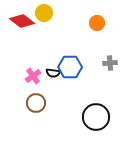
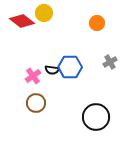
gray cross: moved 1 px up; rotated 24 degrees counterclockwise
black semicircle: moved 1 px left, 3 px up
